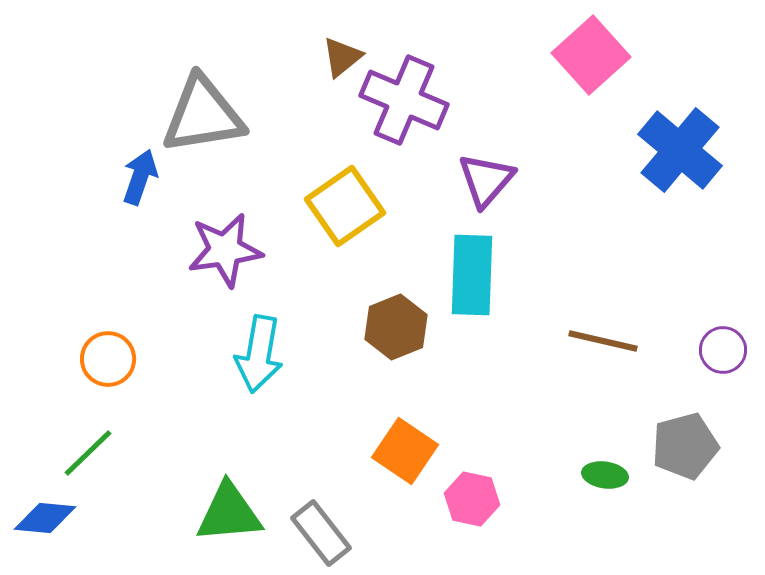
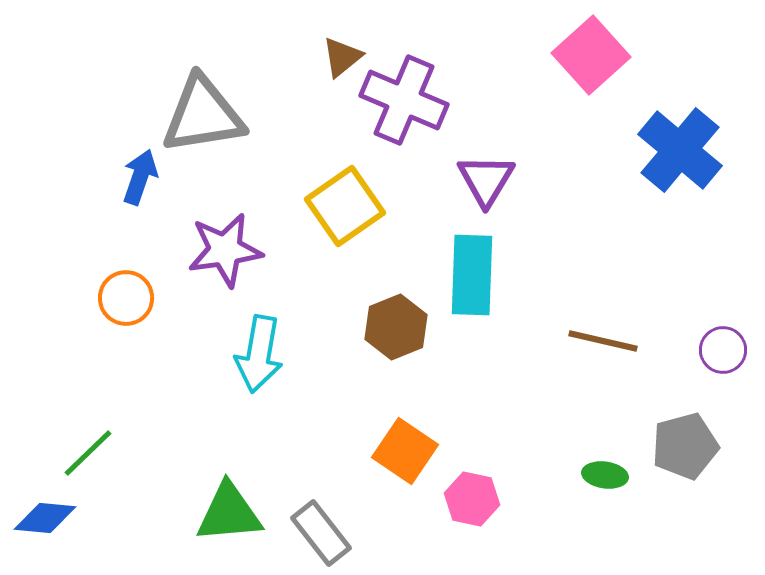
purple triangle: rotated 10 degrees counterclockwise
orange circle: moved 18 px right, 61 px up
